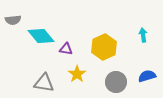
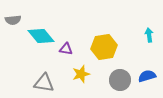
cyan arrow: moved 6 px right
yellow hexagon: rotated 15 degrees clockwise
yellow star: moved 4 px right; rotated 18 degrees clockwise
gray circle: moved 4 px right, 2 px up
